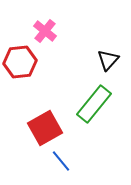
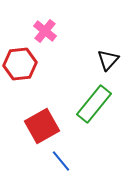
red hexagon: moved 2 px down
red square: moved 3 px left, 2 px up
